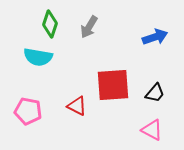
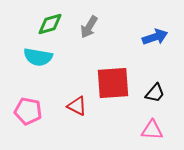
green diamond: rotated 56 degrees clockwise
red square: moved 2 px up
pink triangle: rotated 25 degrees counterclockwise
